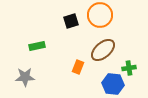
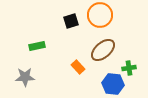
orange rectangle: rotated 64 degrees counterclockwise
